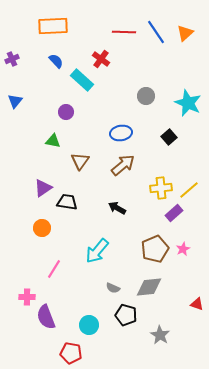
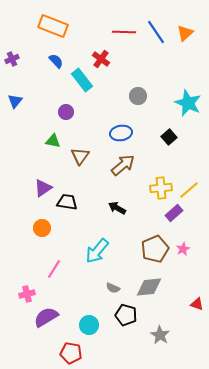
orange rectangle: rotated 24 degrees clockwise
cyan rectangle: rotated 10 degrees clockwise
gray circle: moved 8 px left
brown triangle: moved 5 px up
pink cross: moved 3 px up; rotated 14 degrees counterclockwise
purple semicircle: rotated 80 degrees clockwise
